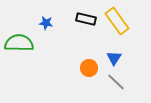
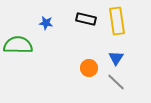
yellow rectangle: rotated 28 degrees clockwise
green semicircle: moved 1 px left, 2 px down
blue triangle: moved 2 px right
